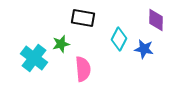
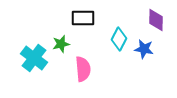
black rectangle: rotated 10 degrees counterclockwise
